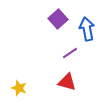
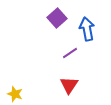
purple square: moved 1 px left, 1 px up
red triangle: moved 2 px right, 3 px down; rotated 48 degrees clockwise
yellow star: moved 4 px left, 6 px down
